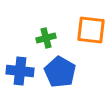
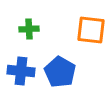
green cross: moved 17 px left, 9 px up; rotated 12 degrees clockwise
blue cross: moved 1 px right
